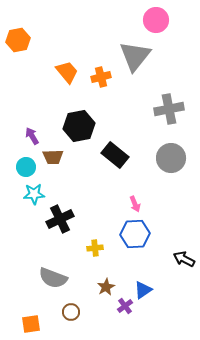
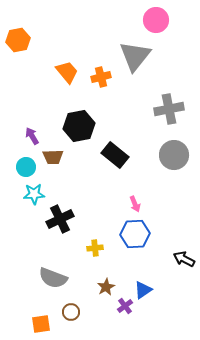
gray circle: moved 3 px right, 3 px up
orange square: moved 10 px right
